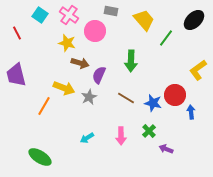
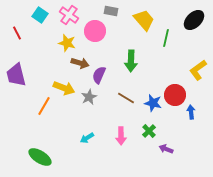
green line: rotated 24 degrees counterclockwise
